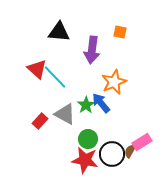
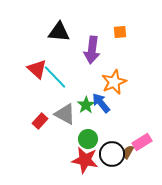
orange square: rotated 16 degrees counterclockwise
brown semicircle: moved 2 px left, 1 px down
